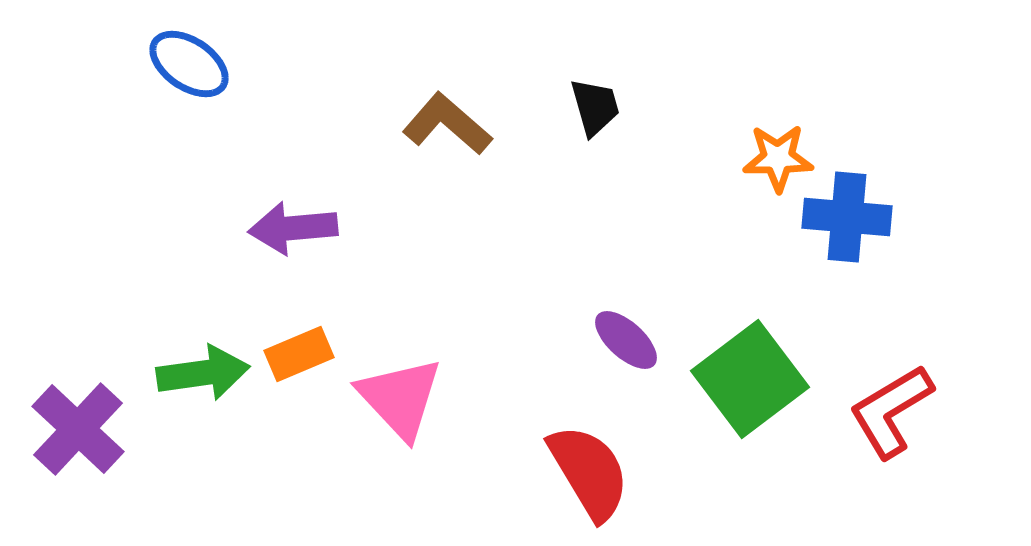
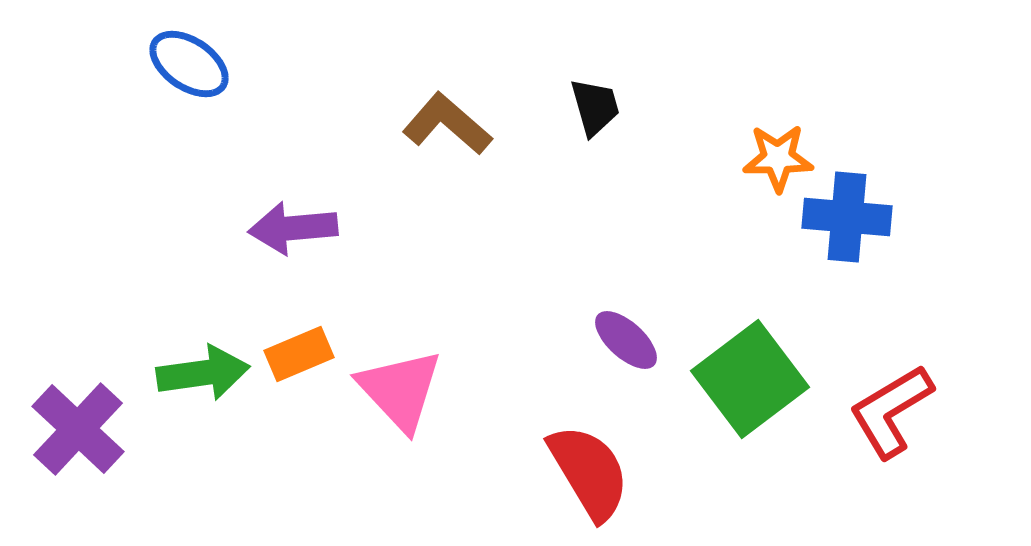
pink triangle: moved 8 px up
